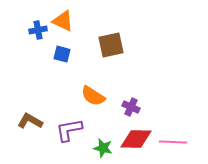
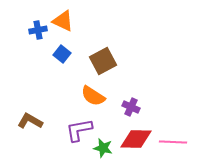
brown square: moved 8 px left, 16 px down; rotated 16 degrees counterclockwise
blue square: rotated 24 degrees clockwise
purple L-shape: moved 10 px right
